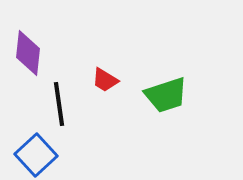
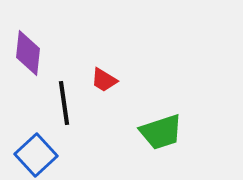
red trapezoid: moved 1 px left
green trapezoid: moved 5 px left, 37 px down
black line: moved 5 px right, 1 px up
